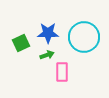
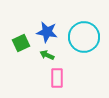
blue star: moved 1 px left, 1 px up; rotated 10 degrees clockwise
green arrow: rotated 136 degrees counterclockwise
pink rectangle: moved 5 px left, 6 px down
